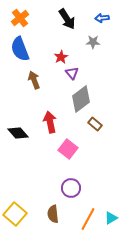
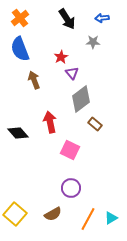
pink square: moved 2 px right, 1 px down; rotated 12 degrees counterclockwise
brown semicircle: rotated 114 degrees counterclockwise
